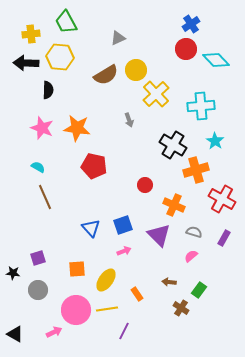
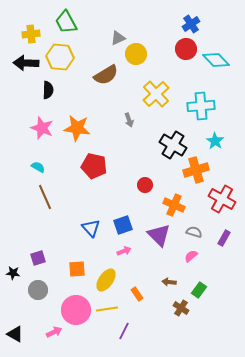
yellow circle at (136, 70): moved 16 px up
